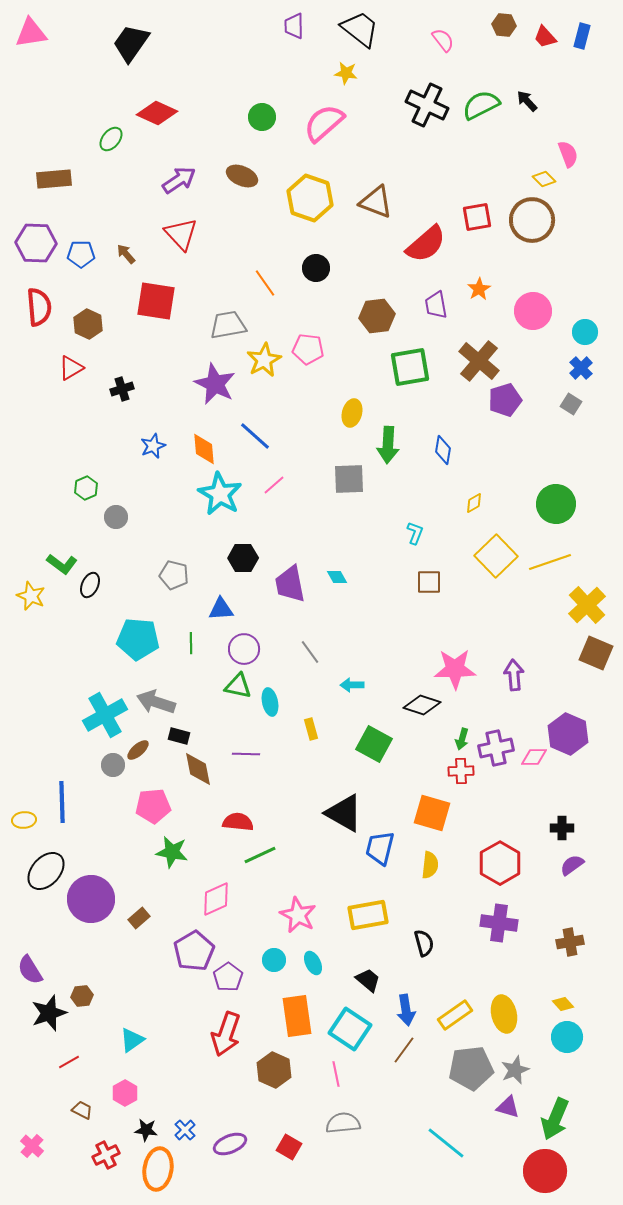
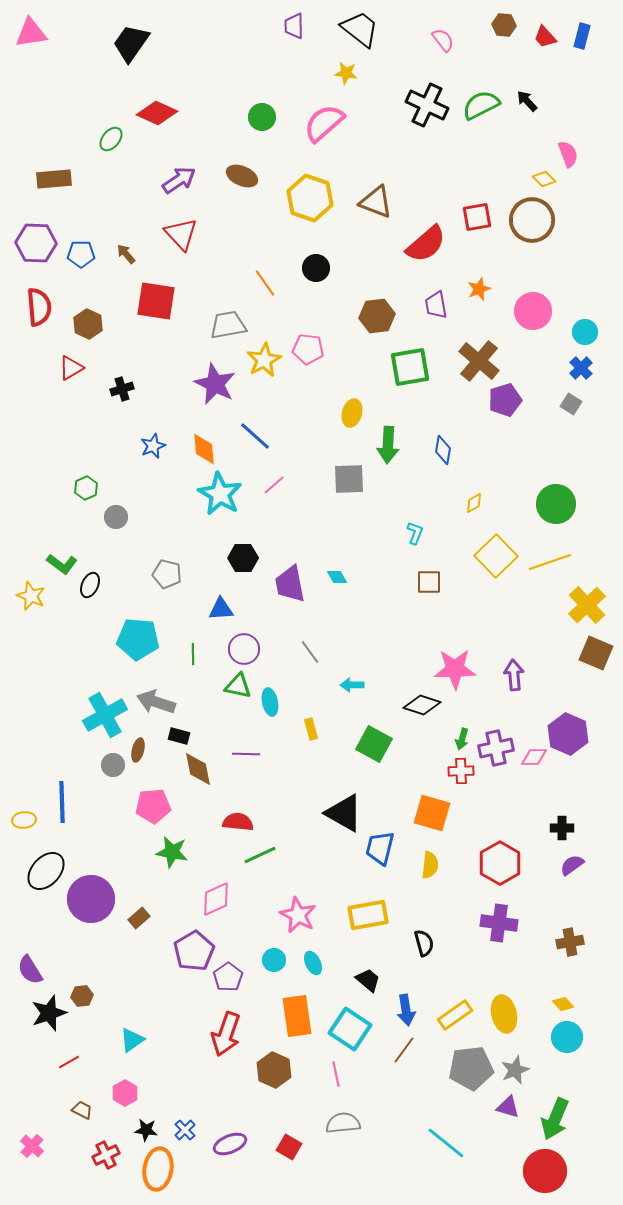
orange star at (479, 289): rotated 10 degrees clockwise
gray pentagon at (174, 575): moved 7 px left, 1 px up
green line at (191, 643): moved 2 px right, 11 px down
brown ellipse at (138, 750): rotated 35 degrees counterclockwise
